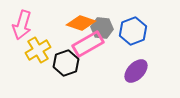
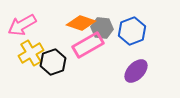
pink arrow: rotated 44 degrees clockwise
blue hexagon: moved 1 px left
pink rectangle: moved 1 px down
yellow cross: moved 7 px left, 3 px down
black hexagon: moved 13 px left, 1 px up
